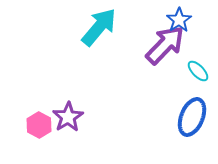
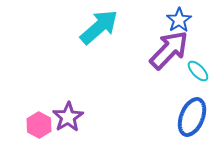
cyan arrow: rotated 9 degrees clockwise
purple arrow: moved 4 px right, 5 px down
